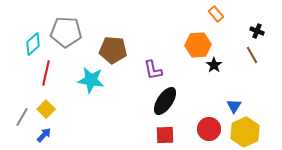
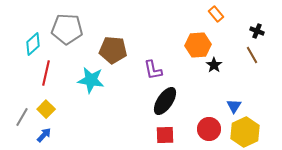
gray pentagon: moved 1 px right, 3 px up
